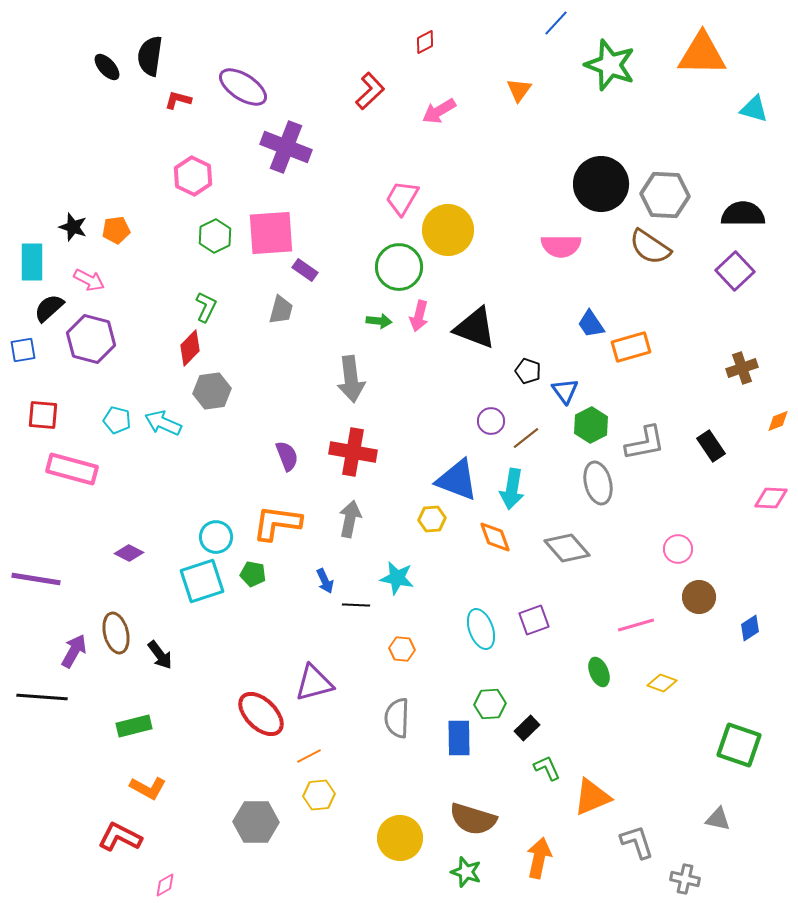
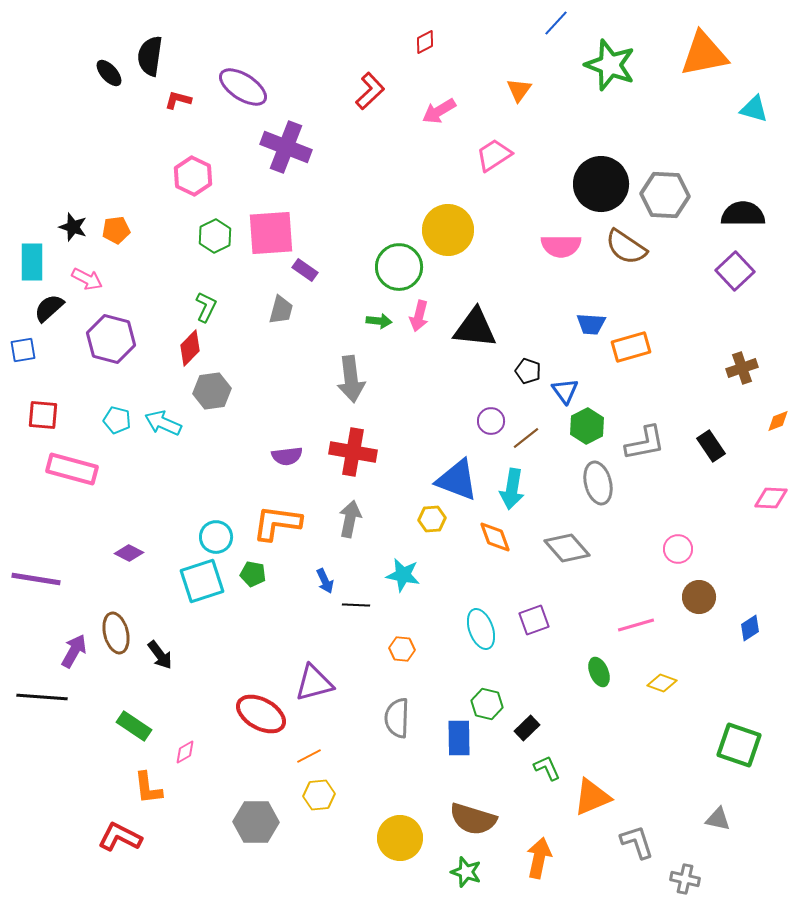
orange triangle at (702, 54): moved 2 px right; rotated 12 degrees counterclockwise
black ellipse at (107, 67): moved 2 px right, 6 px down
pink trapezoid at (402, 198): moved 92 px right, 43 px up; rotated 27 degrees clockwise
brown semicircle at (650, 247): moved 24 px left
pink arrow at (89, 280): moved 2 px left, 1 px up
blue trapezoid at (591, 324): rotated 52 degrees counterclockwise
black triangle at (475, 328): rotated 15 degrees counterclockwise
purple hexagon at (91, 339): moved 20 px right
green hexagon at (591, 425): moved 4 px left, 1 px down
purple semicircle at (287, 456): rotated 104 degrees clockwise
cyan star at (397, 578): moved 6 px right, 3 px up
green hexagon at (490, 704): moved 3 px left; rotated 16 degrees clockwise
red ellipse at (261, 714): rotated 15 degrees counterclockwise
green rectangle at (134, 726): rotated 48 degrees clockwise
orange L-shape at (148, 788): rotated 54 degrees clockwise
pink diamond at (165, 885): moved 20 px right, 133 px up
